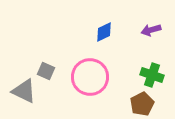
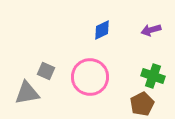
blue diamond: moved 2 px left, 2 px up
green cross: moved 1 px right, 1 px down
gray triangle: moved 3 px right, 2 px down; rotated 36 degrees counterclockwise
